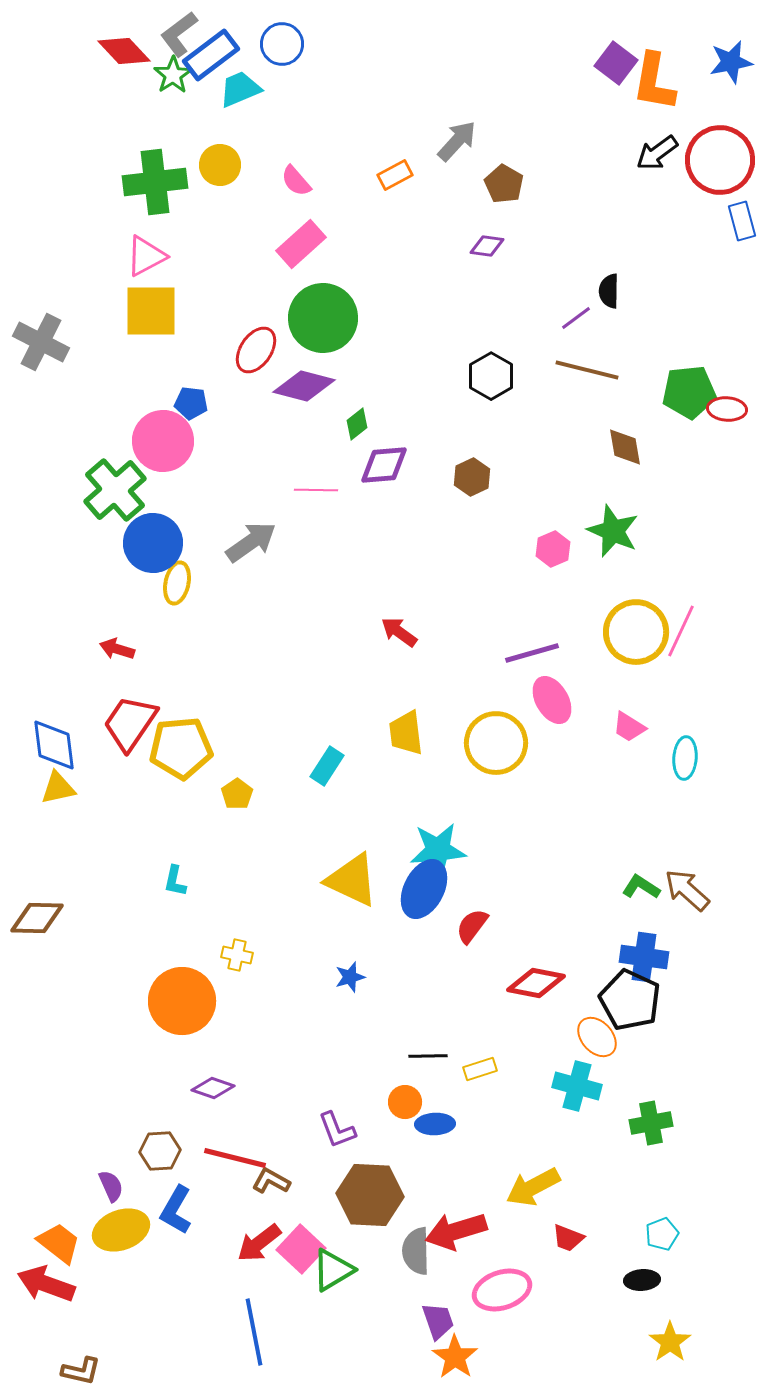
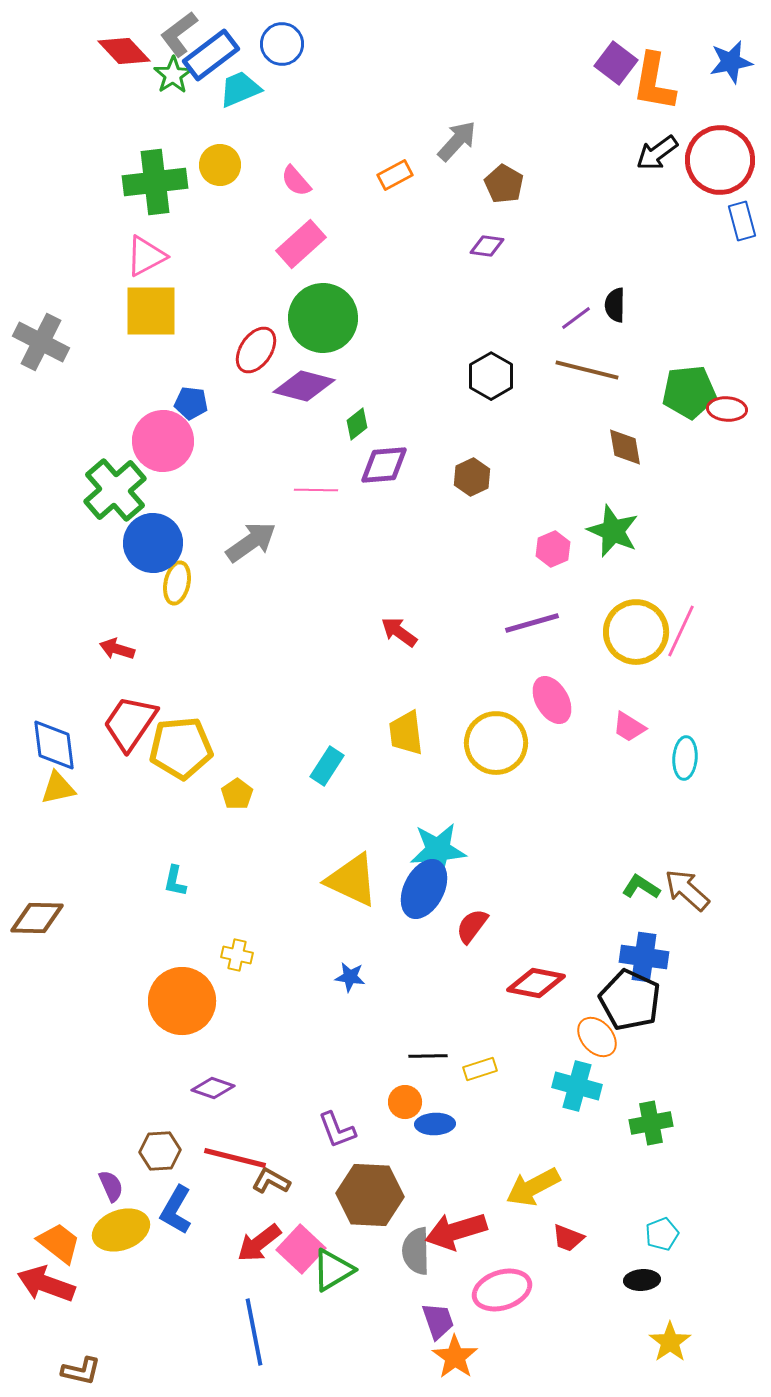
black semicircle at (609, 291): moved 6 px right, 14 px down
purple line at (532, 653): moved 30 px up
blue star at (350, 977): rotated 24 degrees clockwise
